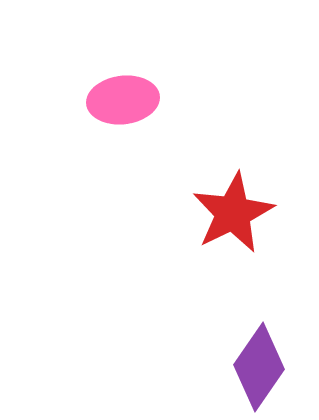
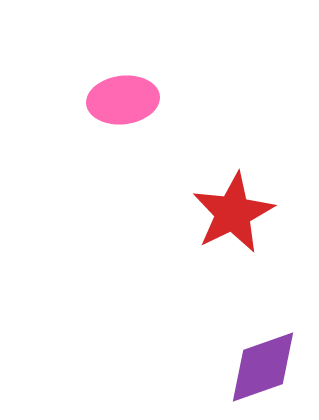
purple diamond: moved 4 px right; rotated 36 degrees clockwise
